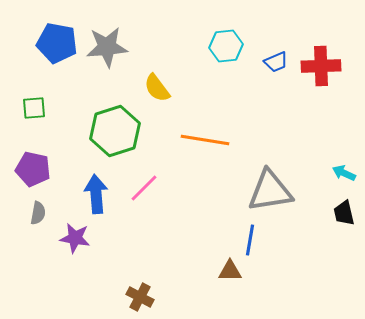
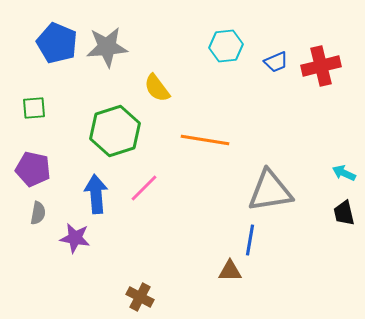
blue pentagon: rotated 12 degrees clockwise
red cross: rotated 12 degrees counterclockwise
